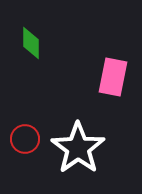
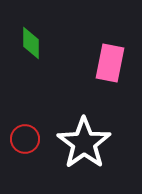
pink rectangle: moved 3 px left, 14 px up
white star: moved 6 px right, 5 px up
